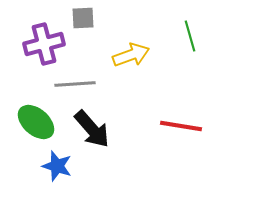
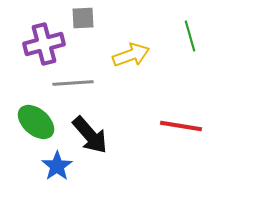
gray line: moved 2 px left, 1 px up
black arrow: moved 2 px left, 6 px down
blue star: rotated 20 degrees clockwise
